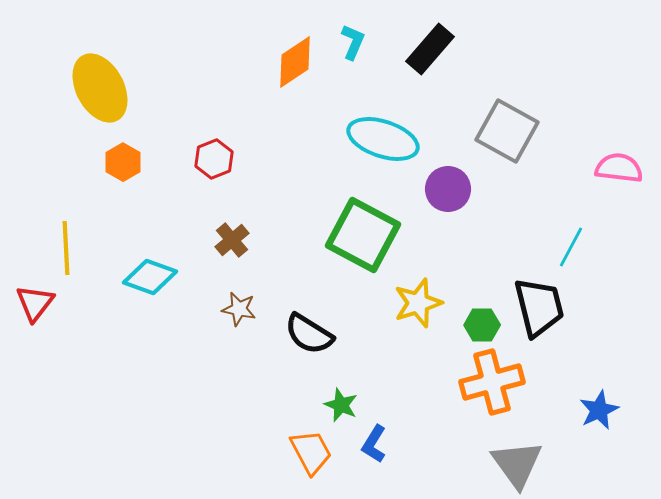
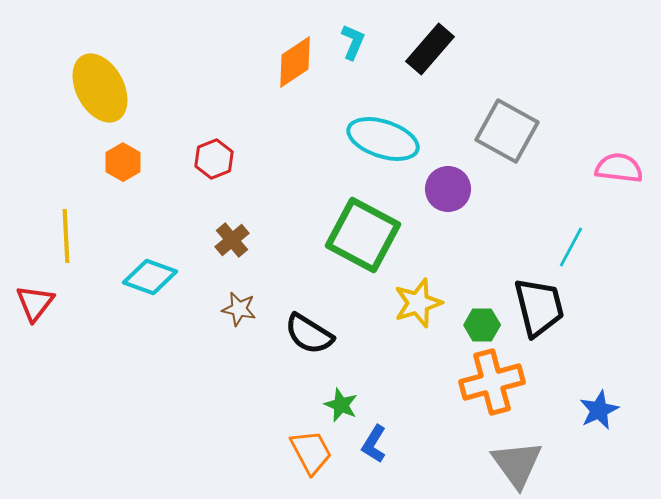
yellow line: moved 12 px up
